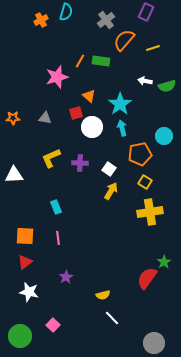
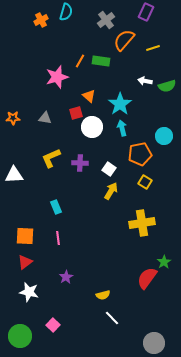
yellow cross: moved 8 px left, 11 px down
